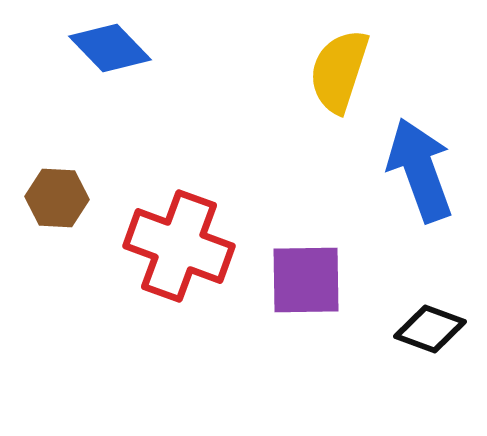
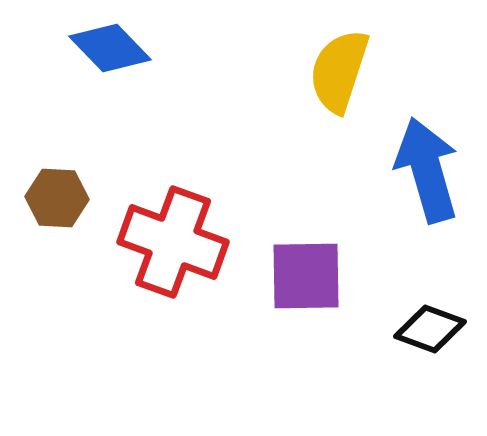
blue arrow: moved 7 px right; rotated 4 degrees clockwise
red cross: moved 6 px left, 4 px up
purple square: moved 4 px up
